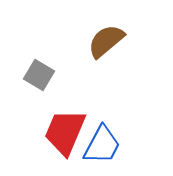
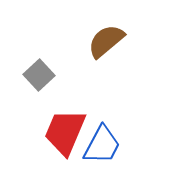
gray square: rotated 16 degrees clockwise
